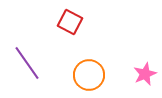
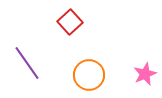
red square: rotated 20 degrees clockwise
